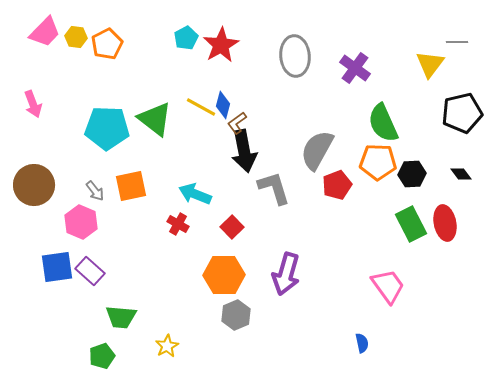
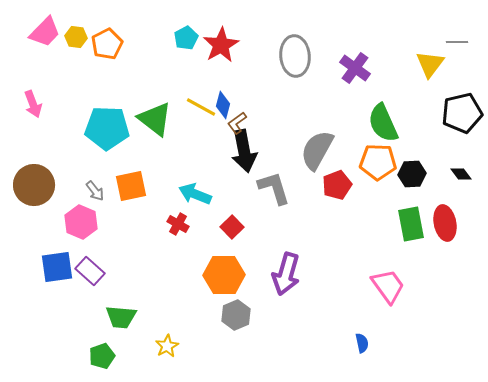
green rectangle at (411, 224): rotated 16 degrees clockwise
